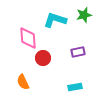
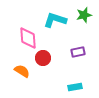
orange semicircle: moved 1 px left, 11 px up; rotated 147 degrees clockwise
